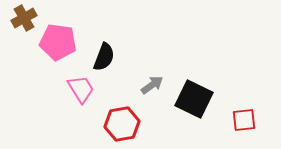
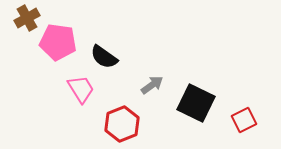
brown cross: moved 3 px right
black semicircle: rotated 104 degrees clockwise
black square: moved 2 px right, 4 px down
red square: rotated 20 degrees counterclockwise
red hexagon: rotated 12 degrees counterclockwise
